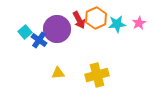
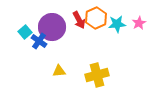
purple circle: moved 5 px left, 2 px up
blue cross: moved 1 px down
yellow triangle: moved 1 px right, 2 px up
